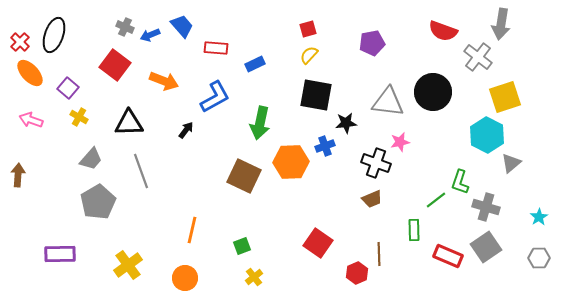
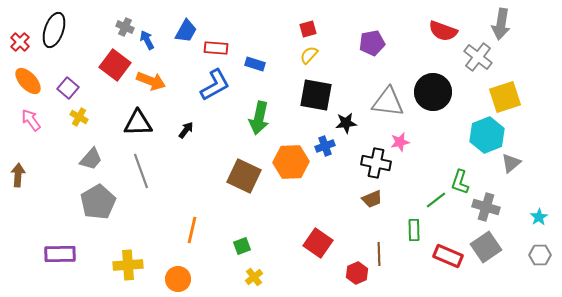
blue trapezoid at (182, 26): moved 4 px right, 5 px down; rotated 70 degrees clockwise
black ellipse at (54, 35): moved 5 px up
blue arrow at (150, 35): moved 3 px left, 5 px down; rotated 84 degrees clockwise
blue rectangle at (255, 64): rotated 42 degrees clockwise
orange ellipse at (30, 73): moved 2 px left, 8 px down
orange arrow at (164, 81): moved 13 px left
blue L-shape at (215, 97): moved 12 px up
pink arrow at (31, 120): rotated 35 degrees clockwise
black triangle at (129, 123): moved 9 px right
green arrow at (260, 123): moved 1 px left, 5 px up
cyan hexagon at (487, 135): rotated 12 degrees clockwise
black cross at (376, 163): rotated 8 degrees counterclockwise
gray hexagon at (539, 258): moved 1 px right, 3 px up
yellow cross at (128, 265): rotated 32 degrees clockwise
orange circle at (185, 278): moved 7 px left, 1 px down
